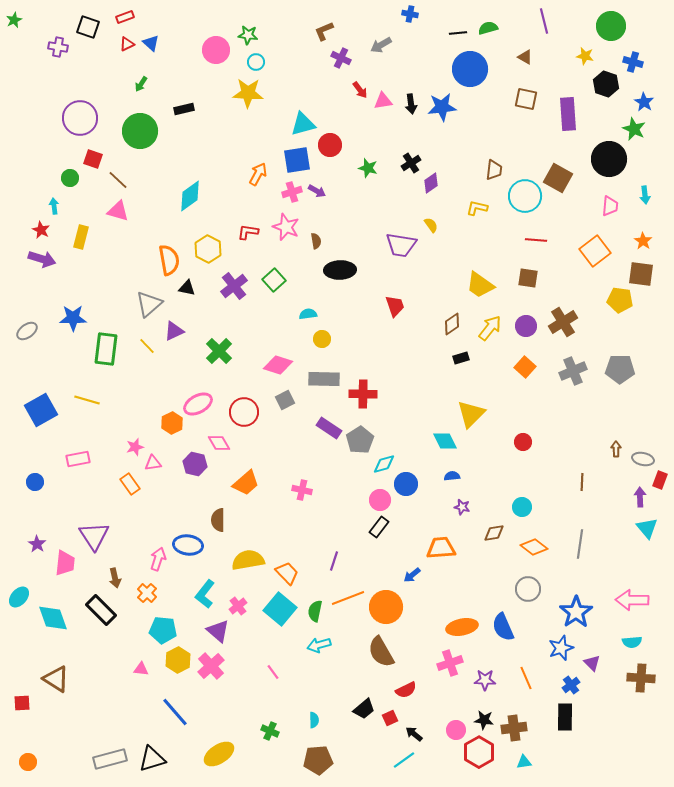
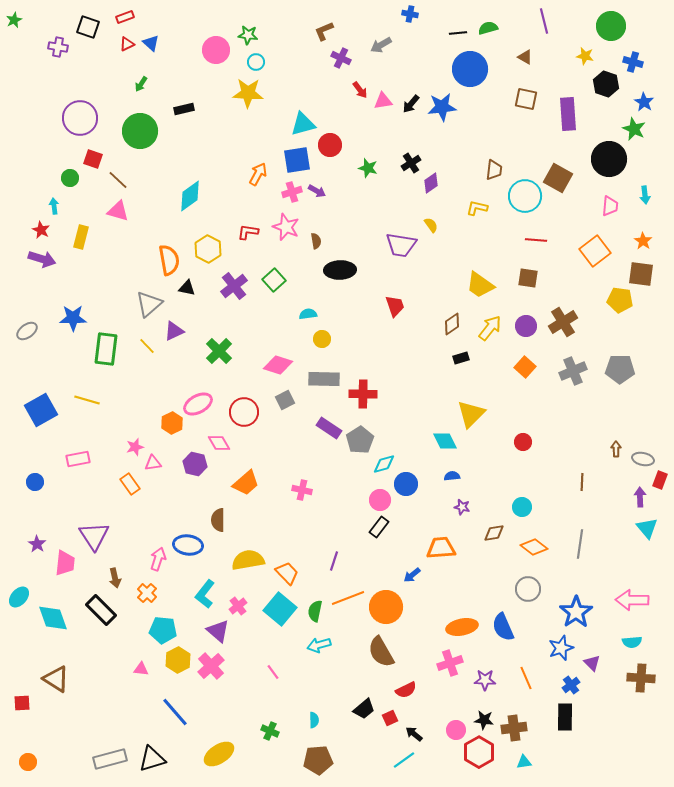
black arrow at (411, 104): rotated 48 degrees clockwise
